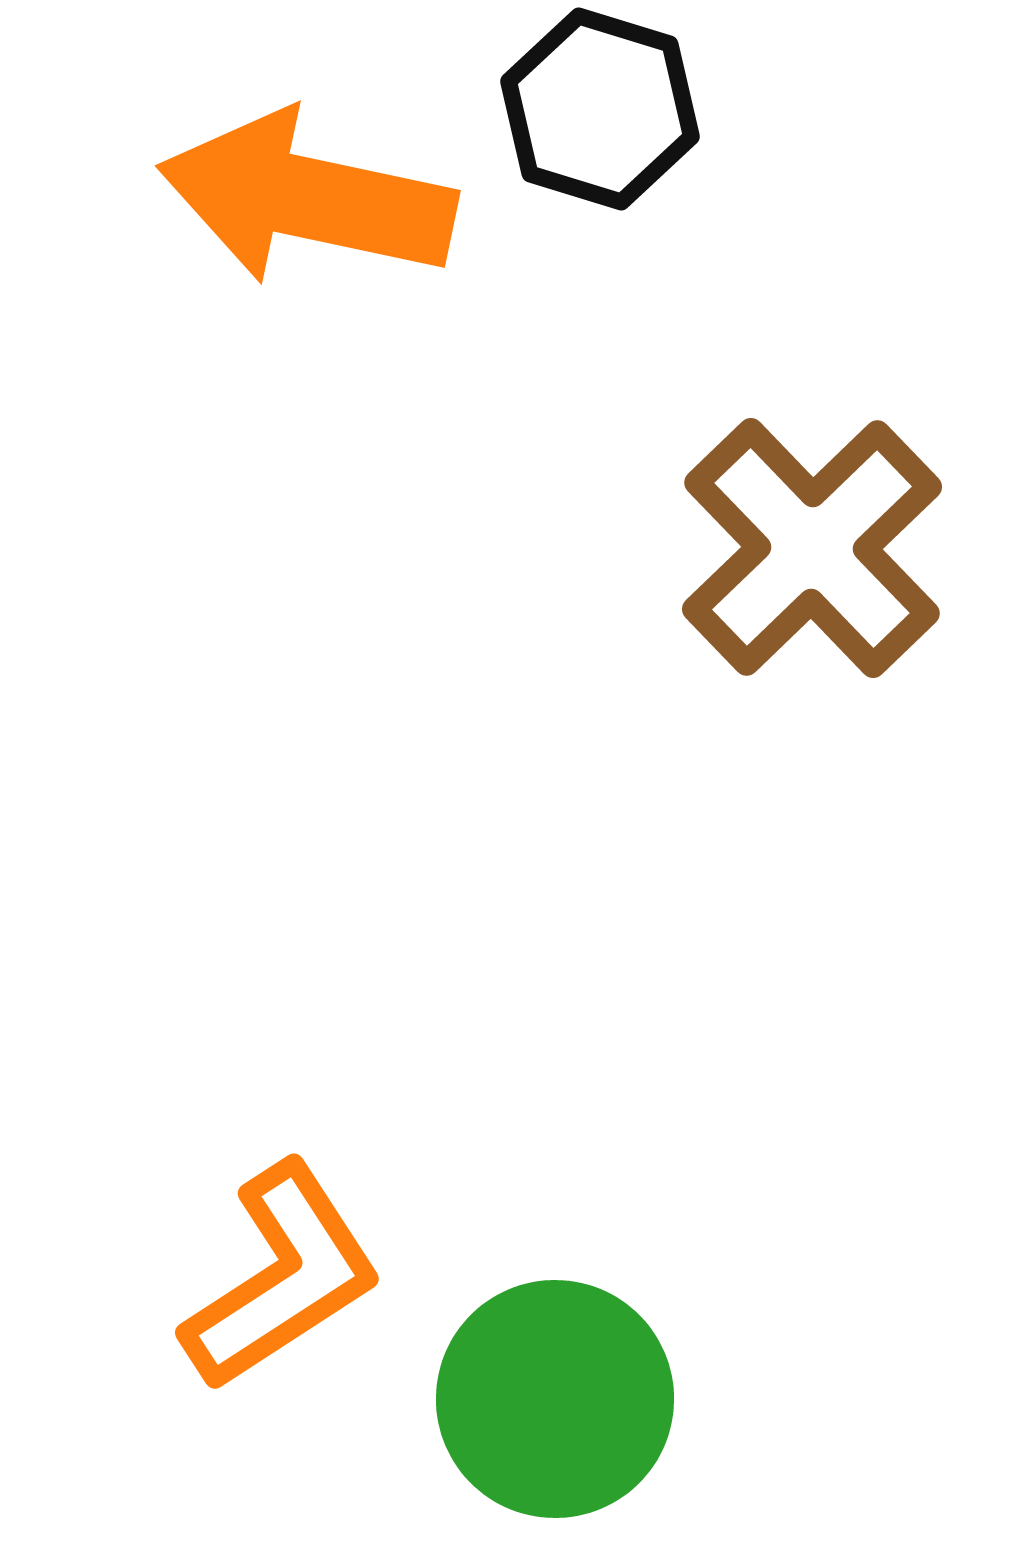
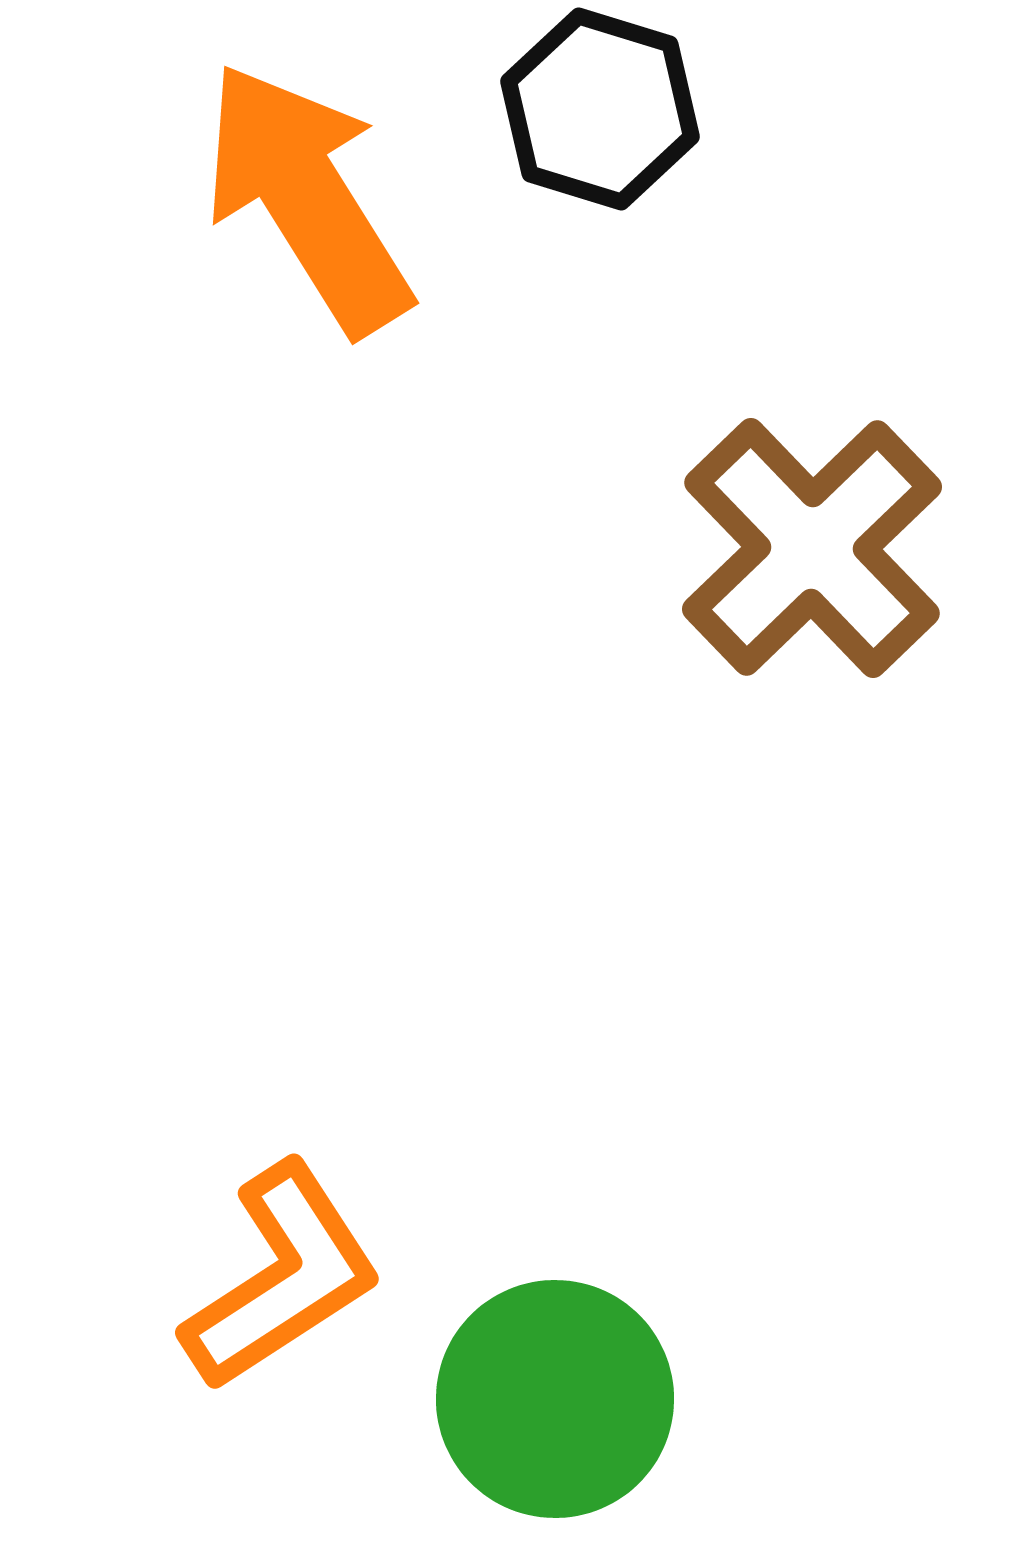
orange arrow: rotated 46 degrees clockwise
